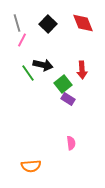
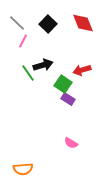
gray line: rotated 30 degrees counterclockwise
pink line: moved 1 px right, 1 px down
black arrow: rotated 30 degrees counterclockwise
red arrow: rotated 78 degrees clockwise
green square: rotated 18 degrees counterclockwise
pink semicircle: rotated 128 degrees clockwise
orange semicircle: moved 8 px left, 3 px down
